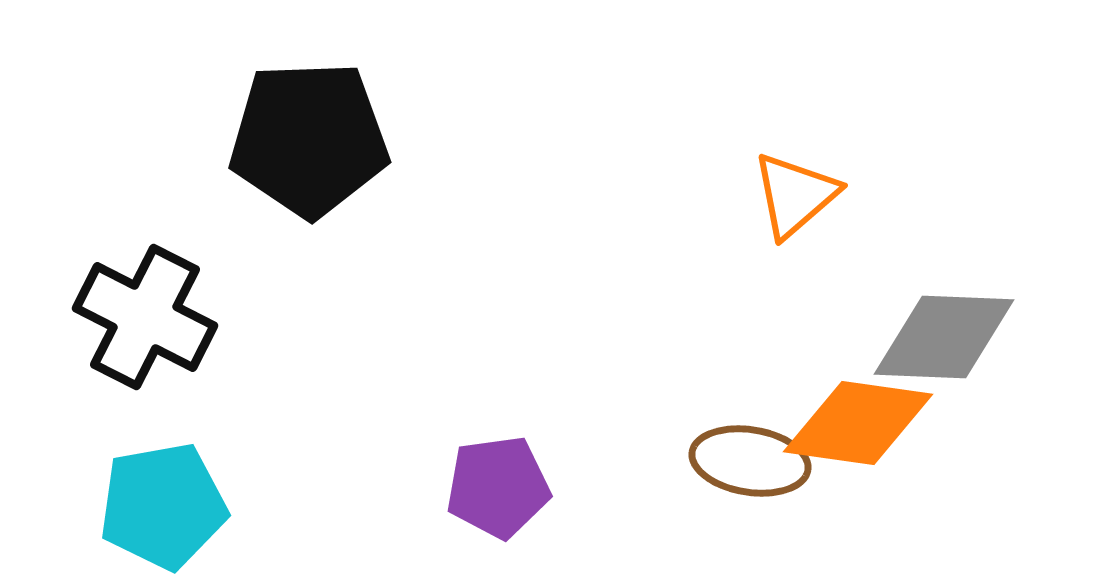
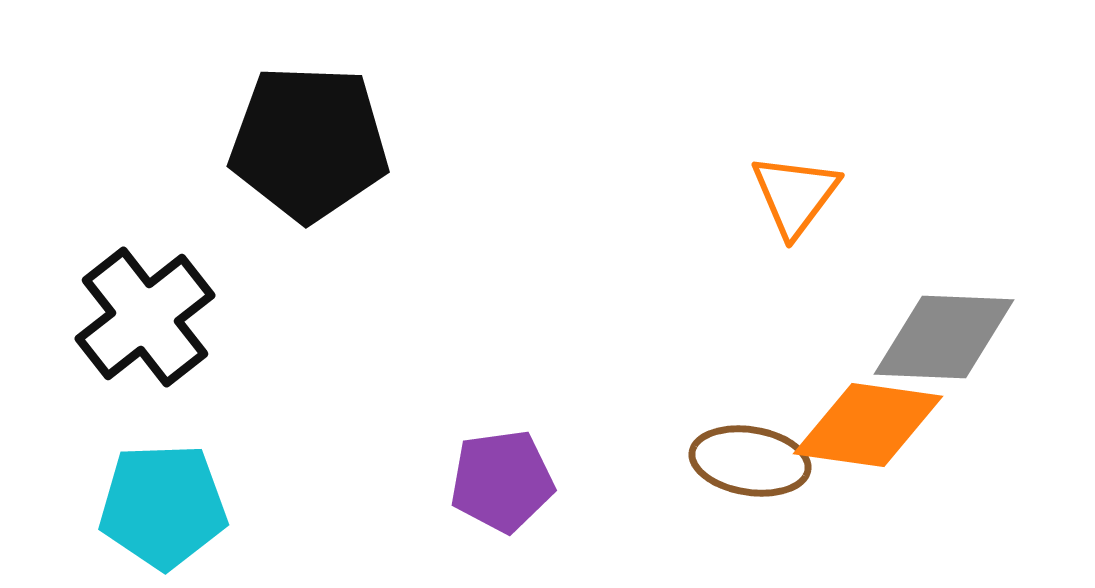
black pentagon: moved 4 px down; rotated 4 degrees clockwise
orange triangle: rotated 12 degrees counterclockwise
black cross: rotated 25 degrees clockwise
orange diamond: moved 10 px right, 2 px down
purple pentagon: moved 4 px right, 6 px up
cyan pentagon: rotated 8 degrees clockwise
